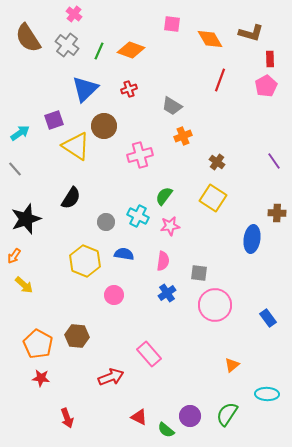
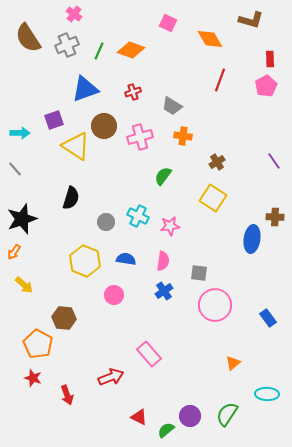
pink square at (172, 24): moved 4 px left, 1 px up; rotated 18 degrees clockwise
brown L-shape at (251, 33): moved 13 px up
gray cross at (67, 45): rotated 30 degrees clockwise
blue triangle at (85, 89): rotated 24 degrees clockwise
red cross at (129, 89): moved 4 px right, 3 px down
cyan arrow at (20, 133): rotated 36 degrees clockwise
orange cross at (183, 136): rotated 30 degrees clockwise
pink cross at (140, 155): moved 18 px up
brown cross at (217, 162): rotated 21 degrees clockwise
green semicircle at (164, 196): moved 1 px left, 20 px up
black semicircle at (71, 198): rotated 15 degrees counterclockwise
brown cross at (277, 213): moved 2 px left, 4 px down
black star at (26, 219): moved 4 px left
blue semicircle at (124, 254): moved 2 px right, 5 px down
orange arrow at (14, 256): moved 4 px up
blue cross at (167, 293): moved 3 px left, 2 px up
brown hexagon at (77, 336): moved 13 px left, 18 px up
orange triangle at (232, 365): moved 1 px right, 2 px up
red star at (41, 378): moved 8 px left; rotated 12 degrees clockwise
red arrow at (67, 418): moved 23 px up
green semicircle at (166, 430): rotated 102 degrees clockwise
